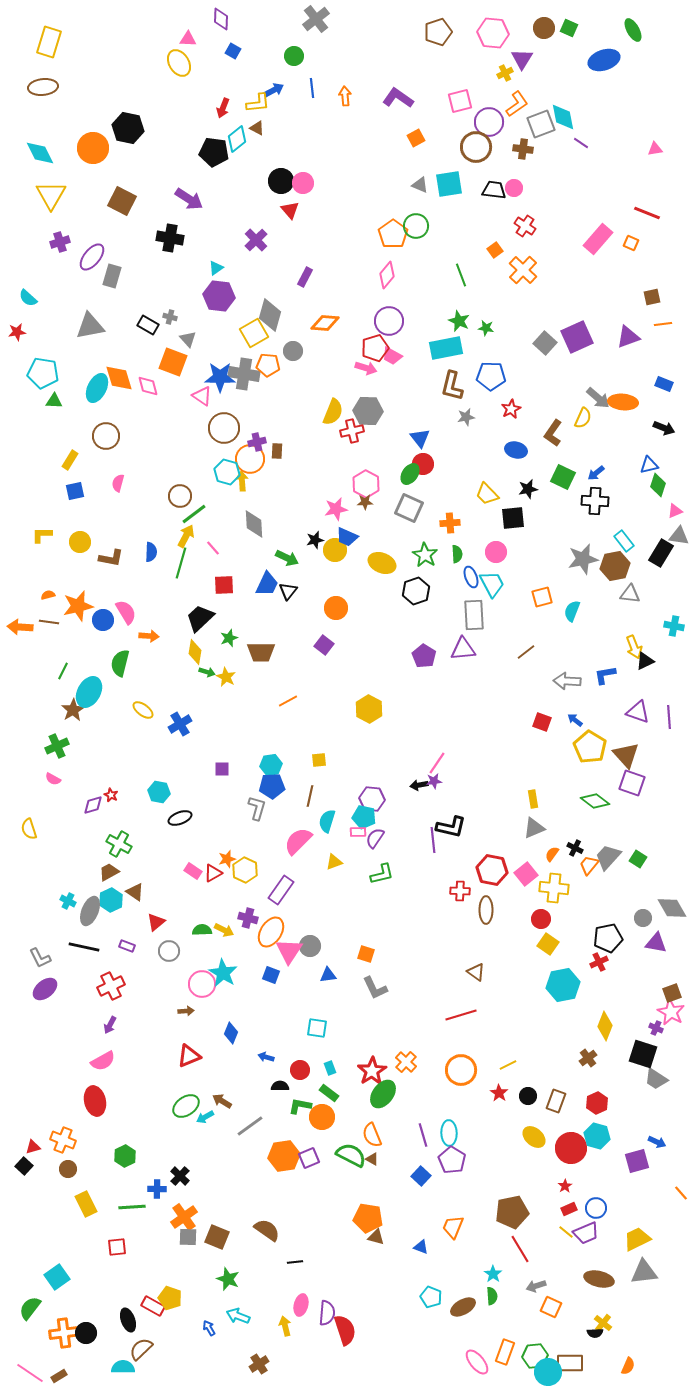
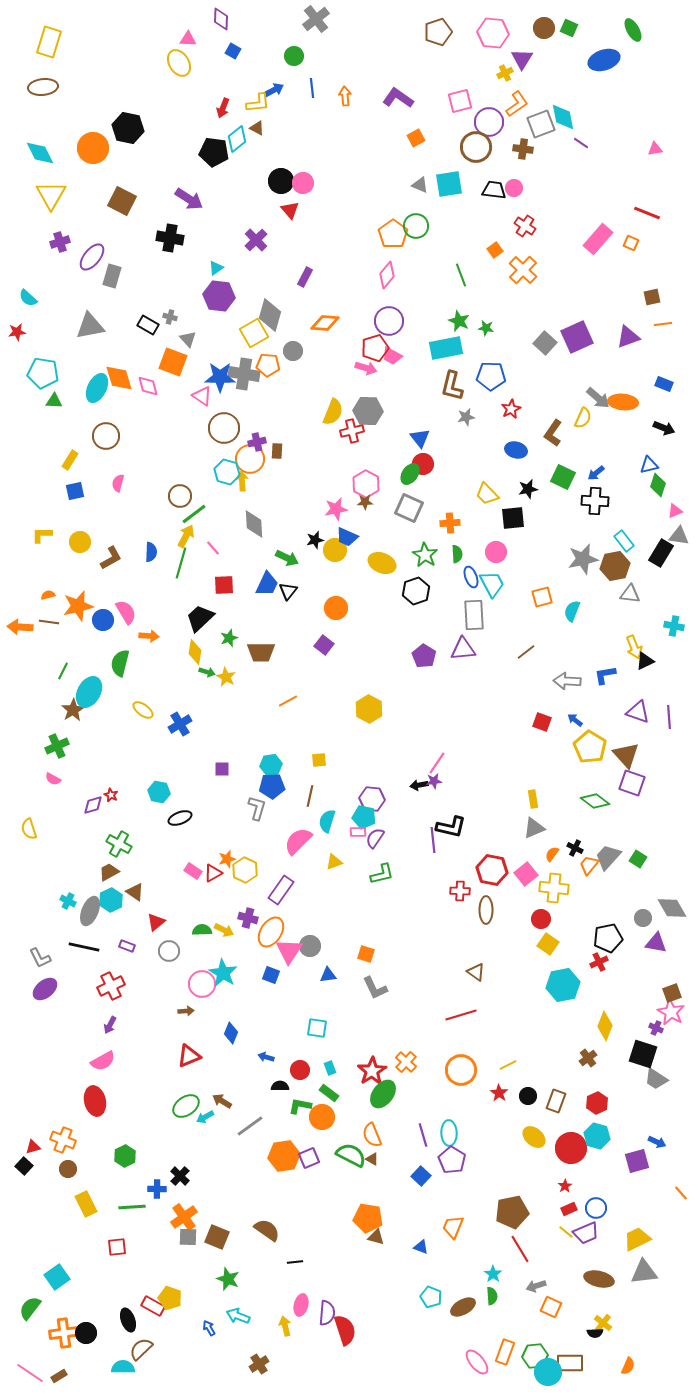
brown L-shape at (111, 558): rotated 40 degrees counterclockwise
